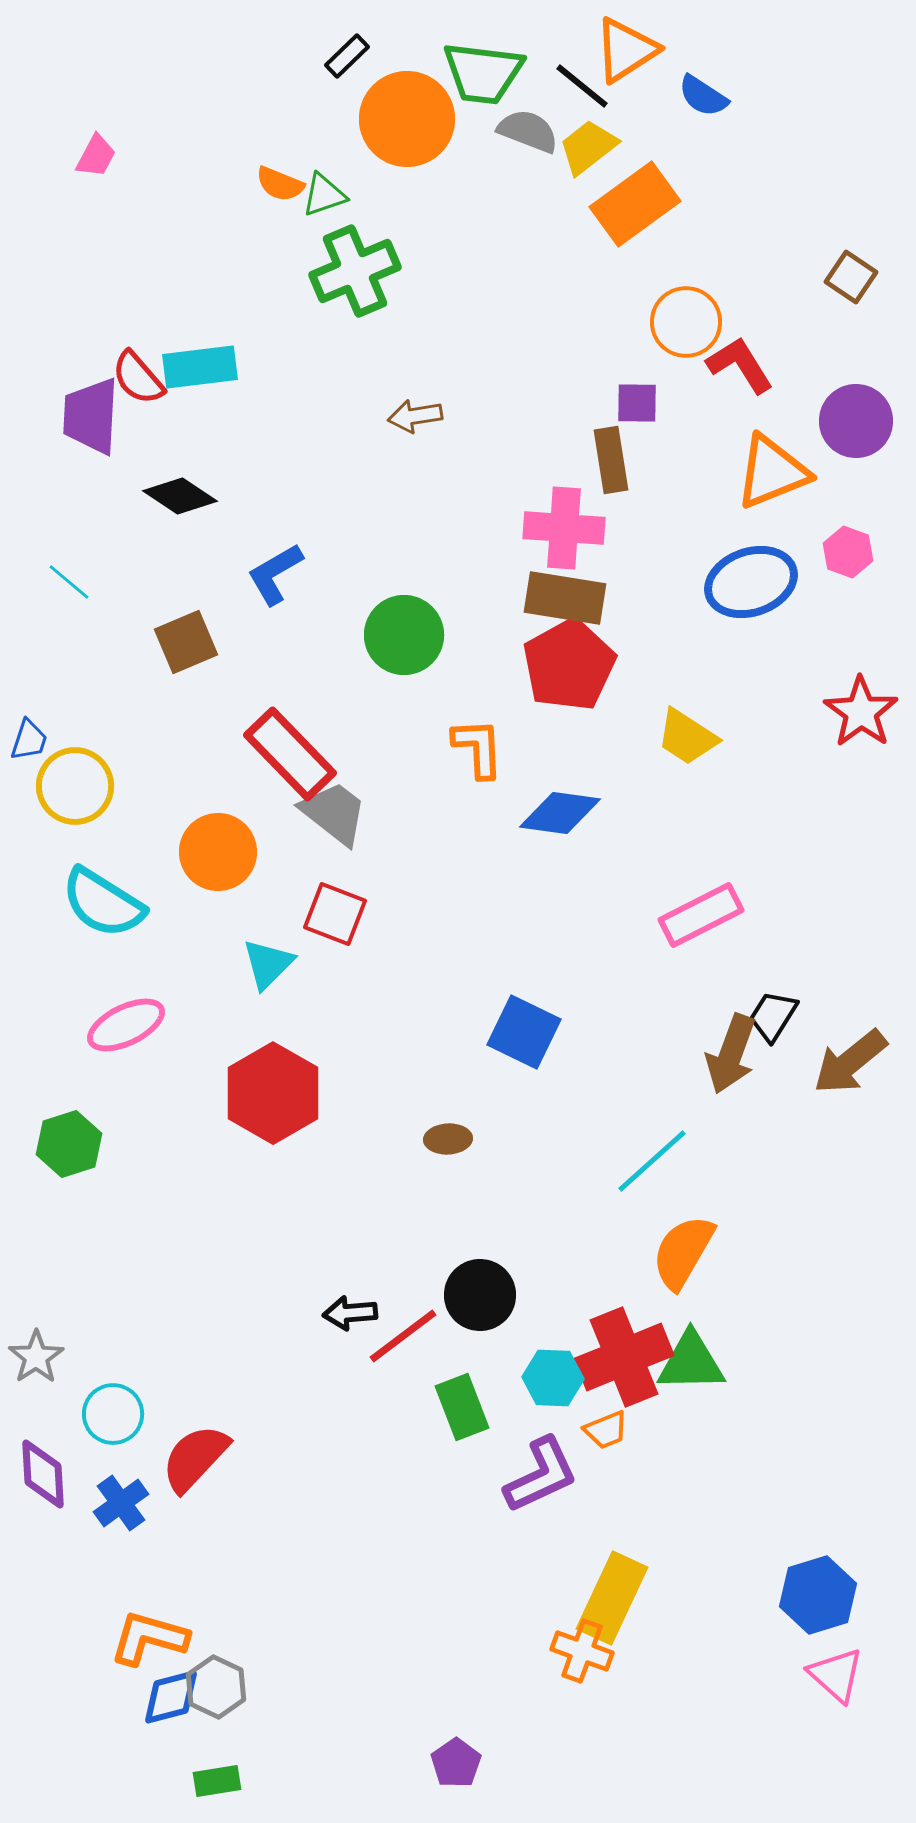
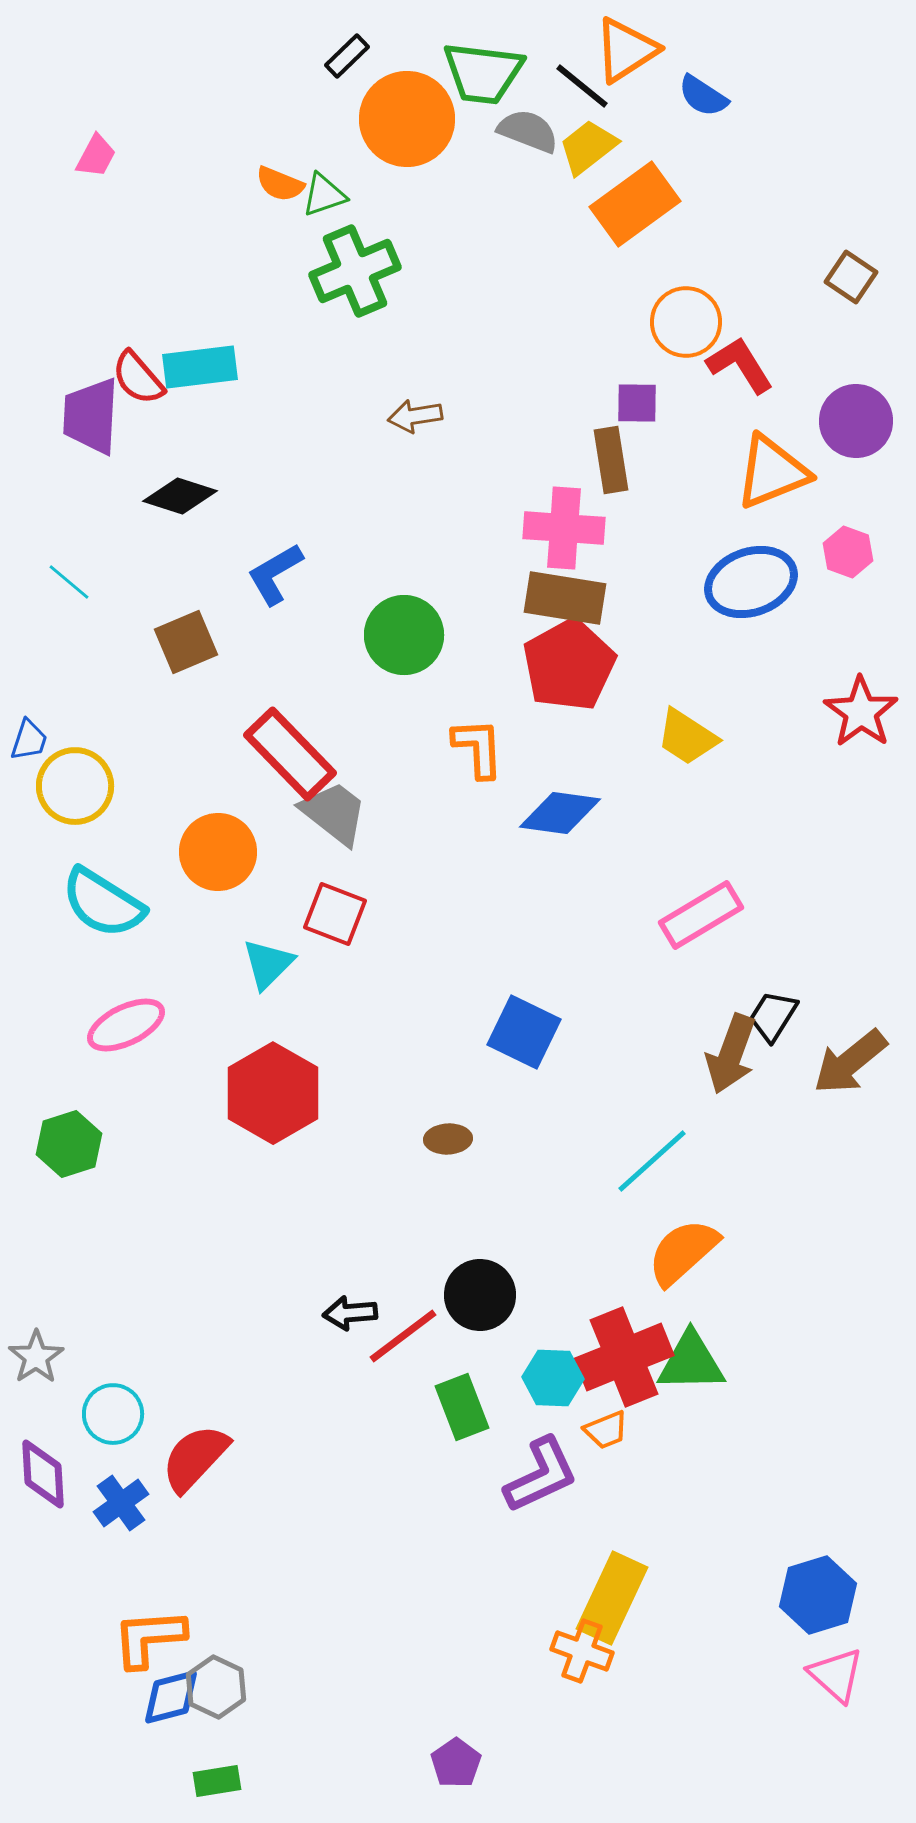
black diamond at (180, 496): rotated 16 degrees counterclockwise
pink rectangle at (701, 915): rotated 4 degrees counterclockwise
orange semicircle at (683, 1252): rotated 18 degrees clockwise
orange L-shape at (149, 1638): rotated 20 degrees counterclockwise
